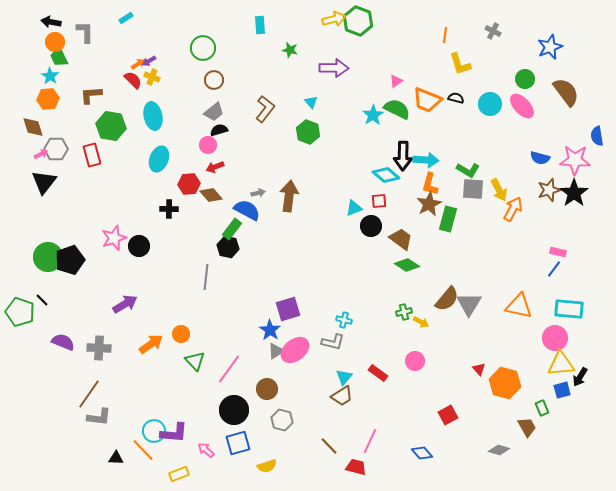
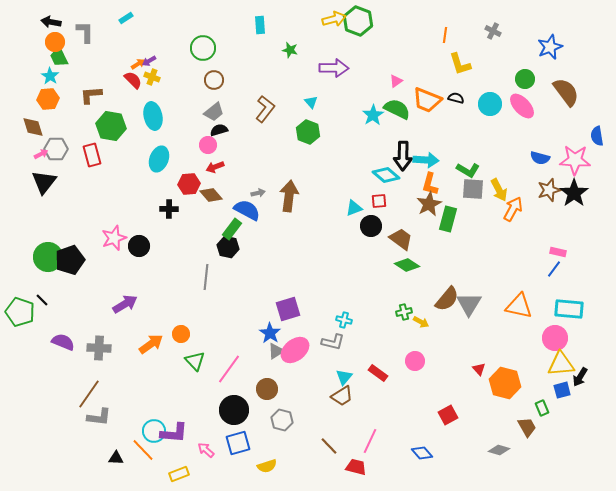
blue star at (270, 330): moved 3 px down
